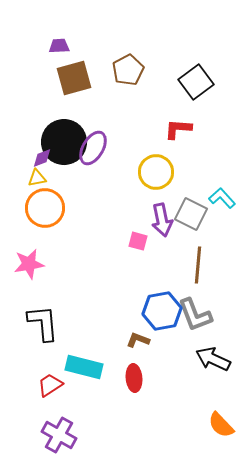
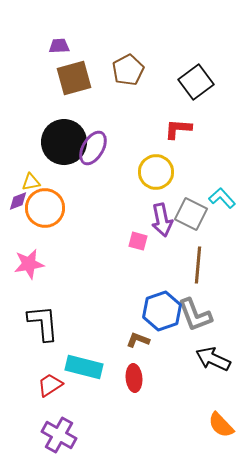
purple diamond: moved 24 px left, 43 px down
yellow triangle: moved 6 px left, 4 px down
blue hexagon: rotated 9 degrees counterclockwise
